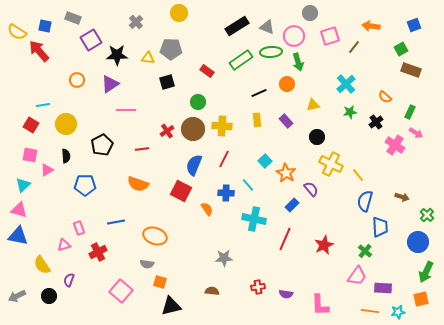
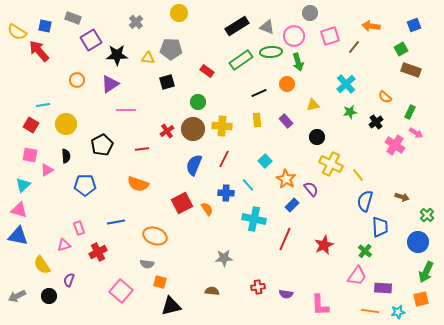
orange star at (286, 173): moved 6 px down
red square at (181, 191): moved 1 px right, 12 px down; rotated 35 degrees clockwise
